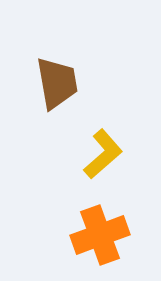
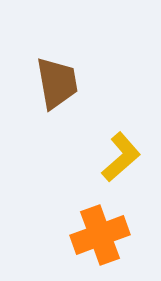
yellow L-shape: moved 18 px right, 3 px down
